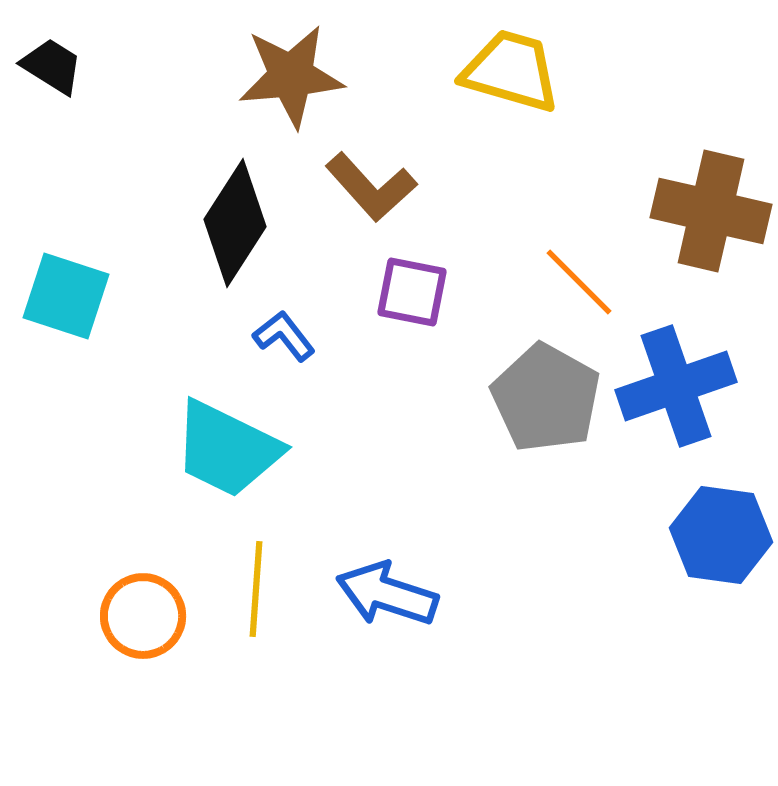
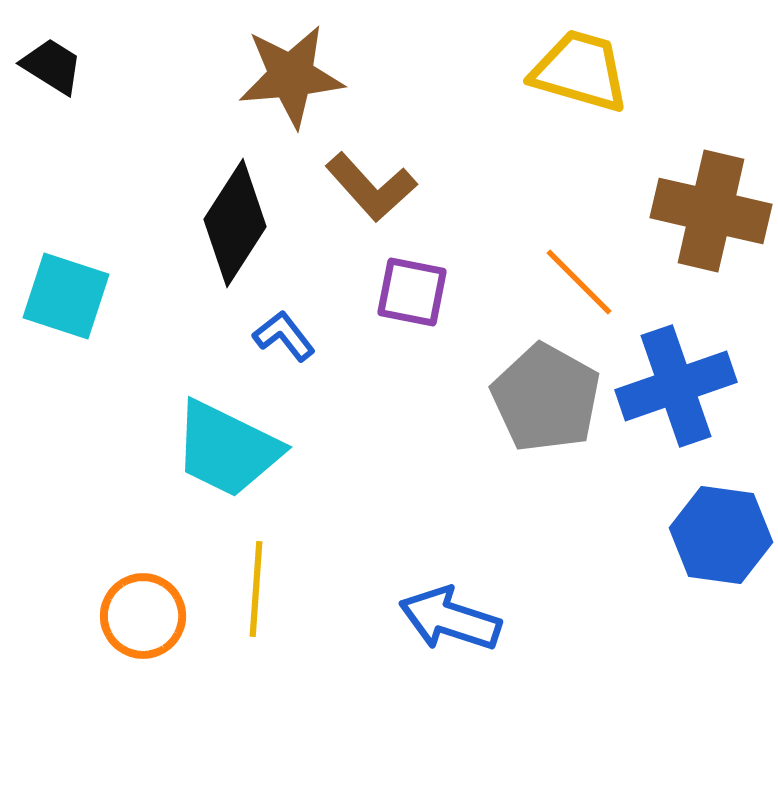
yellow trapezoid: moved 69 px right
blue arrow: moved 63 px right, 25 px down
